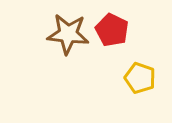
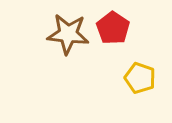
red pentagon: moved 1 px right, 2 px up; rotated 8 degrees clockwise
